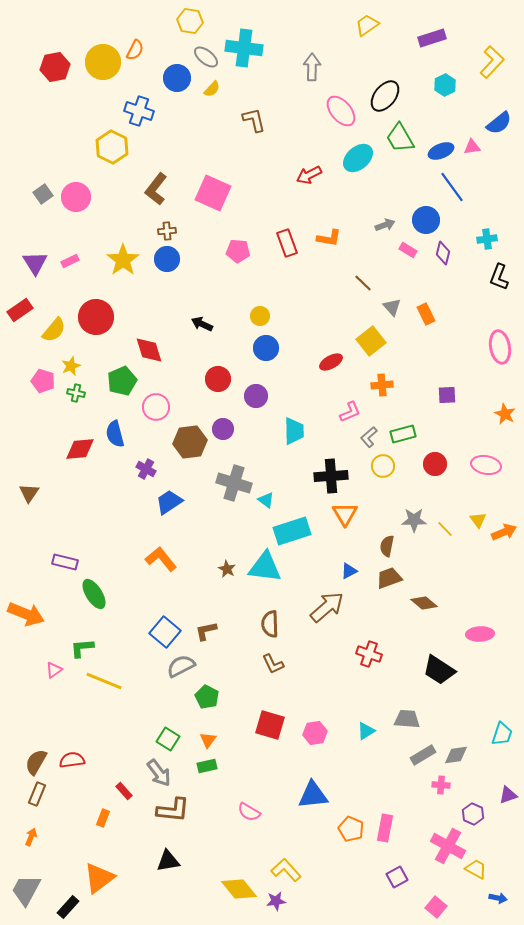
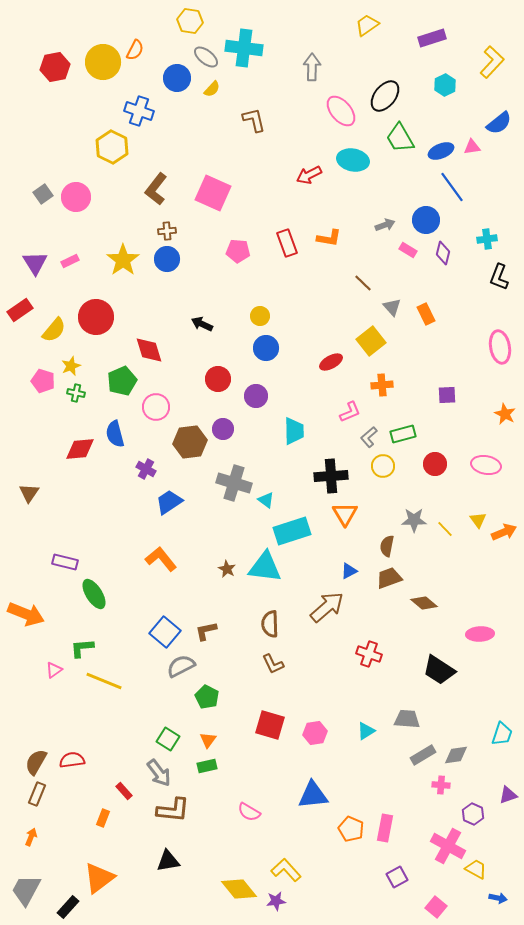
cyan ellipse at (358, 158): moved 5 px left, 2 px down; rotated 52 degrees clockwise
